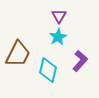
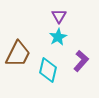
purple L-shape: moved 1 px right
